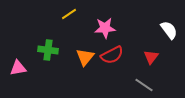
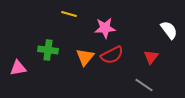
yellow line: rotated 49 degrees clockwise
